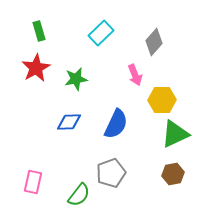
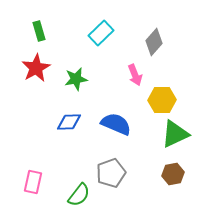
blue semicircle: rotated 92 degrees counterclockwise
